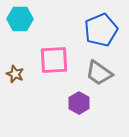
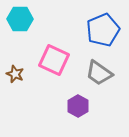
blue pentagon: moved 2 px right
pink square: rotated 28 degrees clockwise
purple hexagon: moved 1 px left, 3 px down
